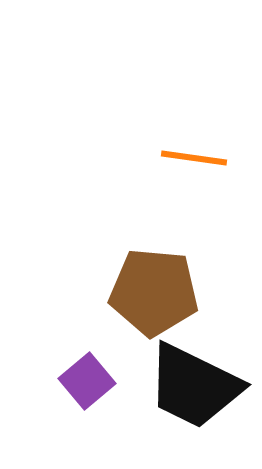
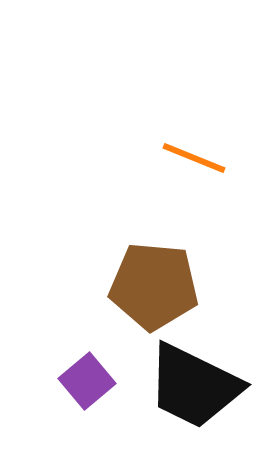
orange line: rotated 14 degrees clockwise
brown pentagon: moved 6 px up
